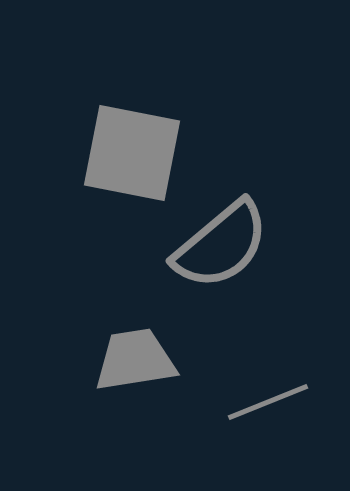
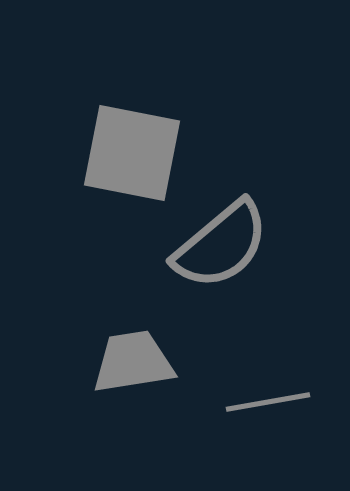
gray trapezoid: moved 2 px left, 2 px down
gray line: rotated 12 degrees clockwise
